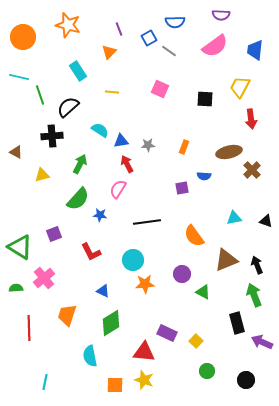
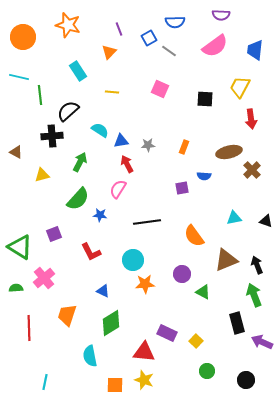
green line at (40, 95): rotated 12 degrees clockwise
black semicircle at (68, 107): moved 4 px down
green arrow at (80, 164): moved 2 px up
